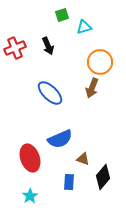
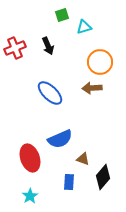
brown arrow: rotated 66 degrees clockwise
